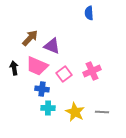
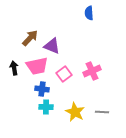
pink trapezoid: rotated 35 degrees counterclockwise
cyan cross: moved 2 px left, 1 px up
